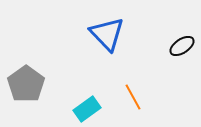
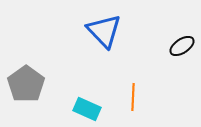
blue triangle: moved 3 px left, 3 px up
orange line: rotated 32 degrees clockwise
cyan rectangle: rotated 60 degrees clockwise
